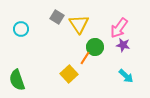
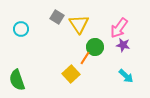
yellow square: moved 2 px right
